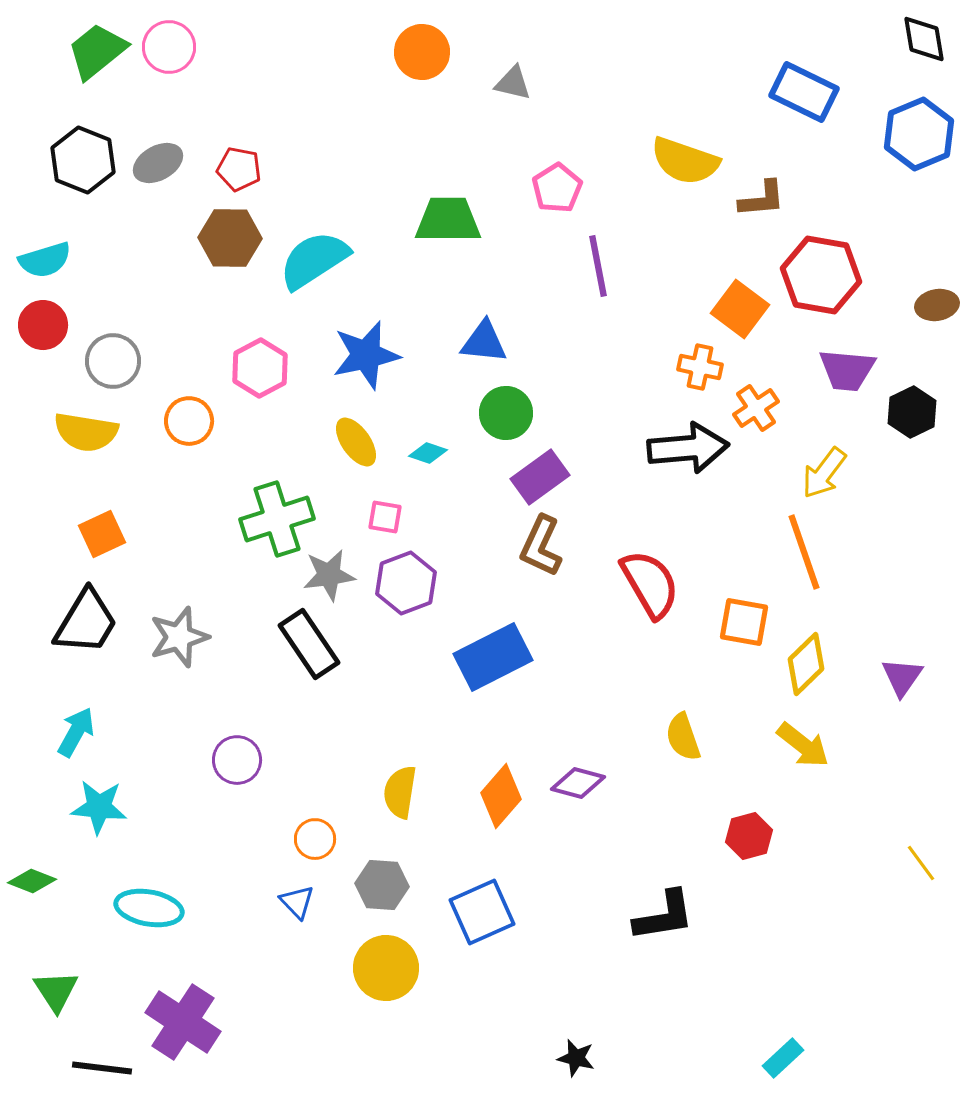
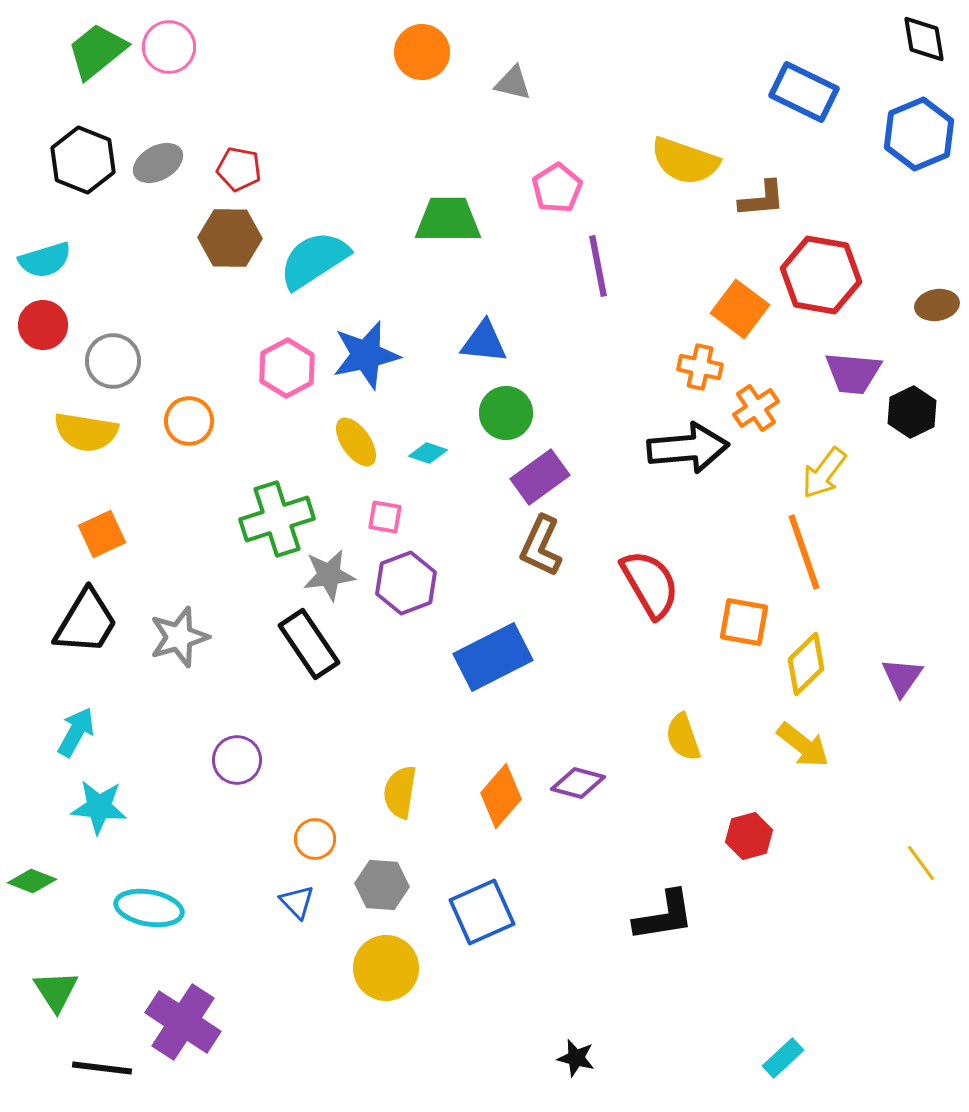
pink hexagon at (260, 368): moved 27 px right
purple trapezoid at (847, 370): moved 6 px right, 3 px down
